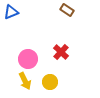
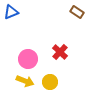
brown rectangle: moved 10 px right, 2 px down
red cross: moved 1 px left
yellow arrow: rotated 42 degrees counterclockwise
